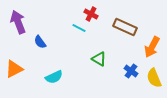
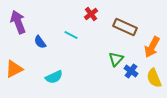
red cross: rotated 24 degrees clockwise
cyan line: moved 8 px left, 7 px down
green triangle: moved 17 px right; rotated 42 degrees clockwise
